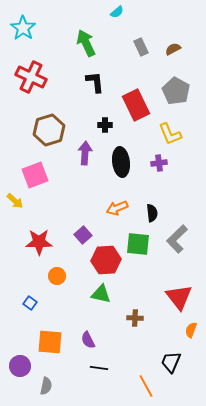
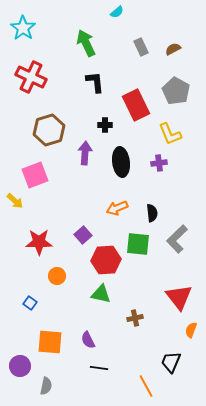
brown cross: rotated 14 degrees counterclockwise
